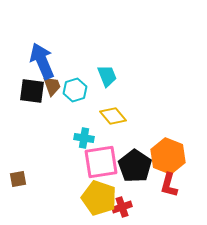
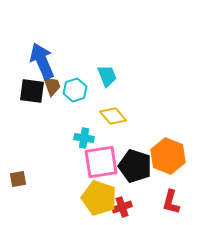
black pentagon: rotated 16 degrees counterclockwise
red L-shape: moved 2 px right, 17 px down
